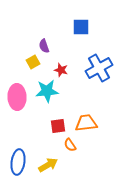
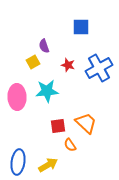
red star: moved 7 px right, 5 px up
orange trapezoid: rotated 50 degrees clockwise
